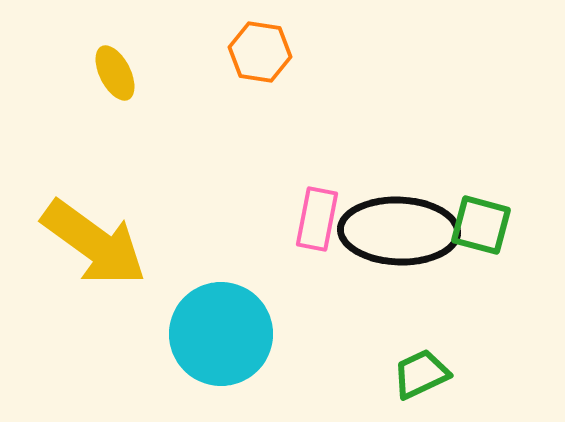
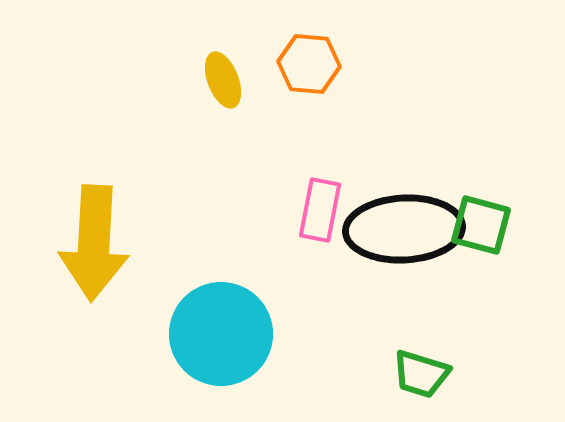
orange hexagon: moved 49 px right, 12 px down; rotated 4 degrees counterclockwise
yellow ellipse: moved 108 px right, 7 px down; rotated 6 degrees clockwise
pink rectangle: moved 3 px right, 9 px up
black ellipse: moved 5 px right, 2 px up; rotated 5 degrees counterclockwise
yellow arrow: rotated 57 degrees clockwise
green trapezoid: rotated 138 degrees counterclockwise
